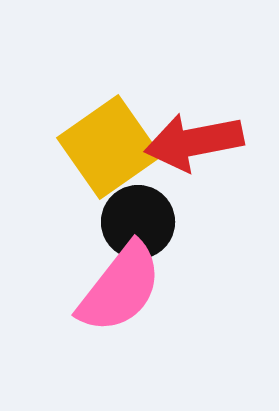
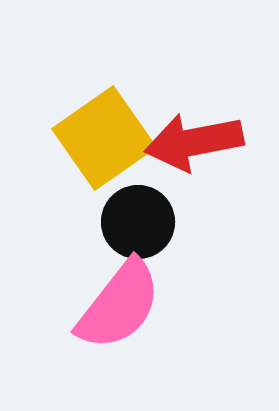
yellow square: moved 5 px left, 9 px up
pink semicircle: moved 1 px left, 17 px down
